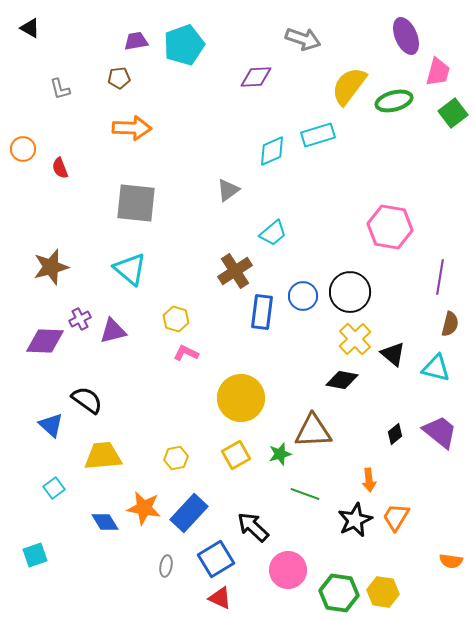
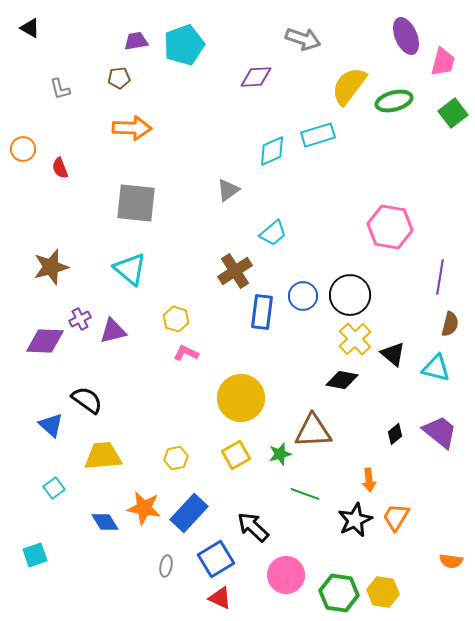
pink trapezoid at (438, 72): moved 5 px right, 10 px up
black circle at (350, 292): moved 3 px down
pink circle at (288, 570): moved 2 px left, 5 px down
